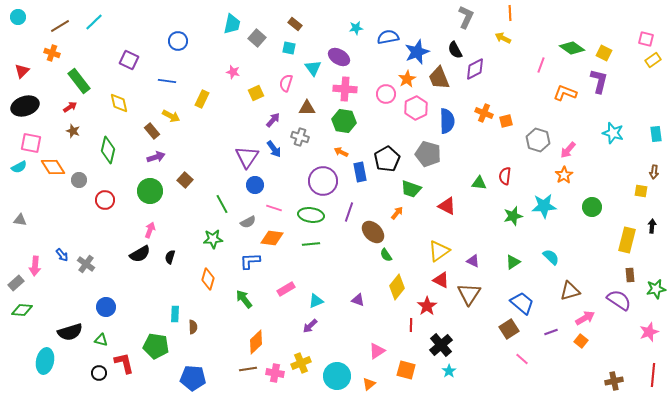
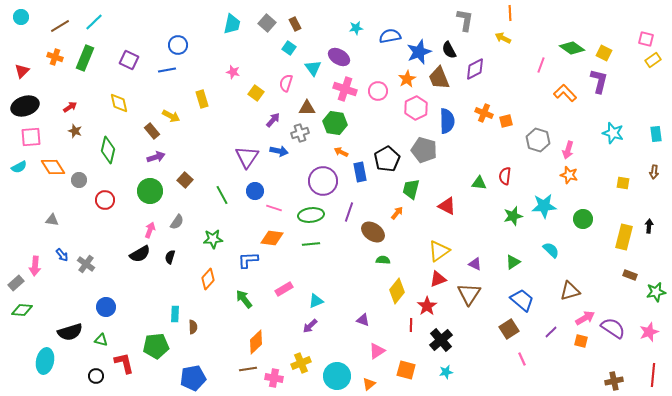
cyan circle at (18, 17): moved 3 px right
gray L-shape at (466, 17): moved 1 px left, 3 px down; rotated 15 degrees counterclockwise
brown rectangle at (295, 24): rotated 24 degrees clockwise
blue semicircle at (388, 37): moved 2 px right, 1 px up
gray square at (257, 38): moved 10 px right, 15 px up
blue circle at (178, 41): moved 4 px down
cyan square at (289, 48): rotated 24 degrees clockwise
black semicircle at (455, 50): moved 6 px left
blue star at (417, 52): moved 2 px right
orange cross at (52, 53): moved 3 px right, 4 px down
green rectangle at (79, 81): moved 6 px right, 23 px up; rotated 60 degrees clockwise
blue line at (167, 81): moved 11 px up; rotated 18 degrees counterclockwise
pink cross at (345, 89): rotated 15 degrees clockwise
yellow square at (256, 93): rotated 28 degrees counterclockwise
orange L-shape at (565, 93): rotated 25 degrees clockwise
pink circle at (386, 94): moved 8 px left, 3 px up
yellow rectangle at (202, 99): rotated 42 degrees counterclockwise
green hexagon at (344, 121): moved 9 px left, 2 px down
brown star at (73, 131): moved 2 px right
gray cross at (300, 137): moved 4 px up; rotated 36 degrees counterclockwise
pink square at (31, 143): moved 6 px up; rotated 15 degrees counterclockwise
blue arrow at (274, 149): moved 5 px right, 2 px down; rotated 42 degrees counterclockwise
pink arrow at (568, 150): rotated 24 degrees counterclockwise
gray pentagon at (428, 154): moved 4 px left, 4 px up
orange star at (564, 175): moved 5 px right; rotated 24 degrees counterclockwise
blue circle at (255, 185): moved 6 px down
green trapezoid at (411, 189): rotated 85 degrees clockwise
yellow square at (641, 191): moved 18 px left, 8 px up
green line at (222, 204): moved 9 px up
green circle at (592, 207): moved 9 px left, 12 px down
green ellipse at (311, 215): rotated 15 degrees counterclockwise
gray triangle at (20, 220): moved 32 px right
gray semicircle at (248, 222): moved 71 px left; rotated 28 degrees counterclockwise
black arrow at (652, 226): moved 3 px left
brown ellipse at (373, 232): rotated 10 degrees counterclockwise
yellow rectangle at (627, 240): moved 3 px left, 3 px up
green semicircle at (386, 255): moved 3 px left, 5 px down; rotated 128 degrees clockwise
cyan semicircle at (551, 257): moved 7 px up
blue L-shape at (250, 261): moved 2 px left, 1 px up
purple triangle at (473, 261): moved 2 px right, 3 px down
brown rectangle at (630, 275): rotated 64 degrees counterclockwise
orange diamond at (208, 279): rotated 25 degrees clockwise
red triangle at (441, 280): moved 3 px left, 1 px up; rotated 48 degrees counterclockwise
yellow diamond at (397, 287): moved 4 px down
pink rectangle at (286, 289): moved 2 px left
green star at (656, 289): moved 3 px down
purple triangle at (358, 300): moved 5 px right, 20 px down
purple semicircle at (619, 300): moved 6 px left, 28 px down
blue trapezoid at (522, 303): moved 3 px up
purple line at (551, 332): rotated 24 degrees counterclockwise
orange square at (581, 341): rotated 24 degrees counterclockwise
black cross at (441, 345): moved 5 px up
green pentagon at (156, 346): rotated 15 degrees counterclockwise
pink line at (522, 359): rotated 24 degrees clockwise
cyan star at (449, 371): moved 3 px left, 1 px down; rotated 24 degrees clockwise
black circle at (99, 373): moved 3 px left, 3 px down
pink cross at (275, 373): moved 1 px left, 5 px down
blue pentagon at (193, 378): rotated 15 degrees counterclockwise
